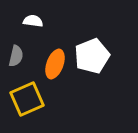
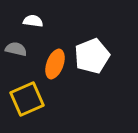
gray semicircle: moved 7 px up; rotated 90 degrees counterclockwise
